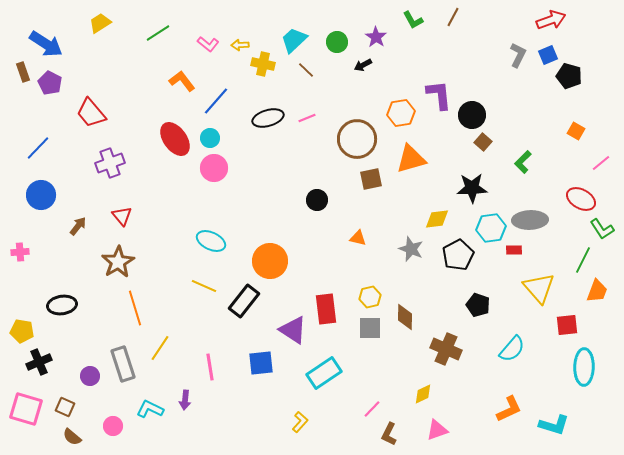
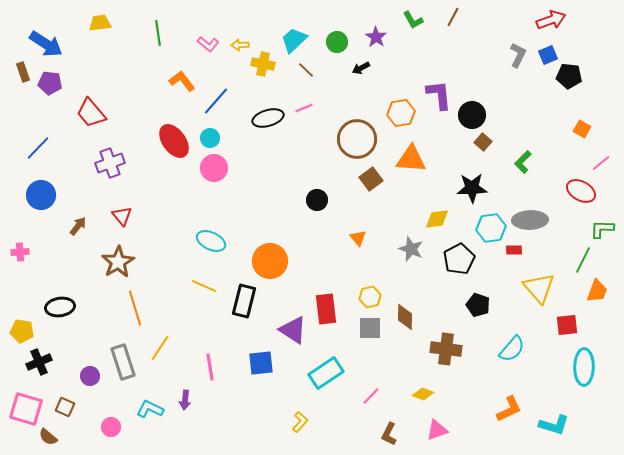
yellow trapezoid at (100, 23): rotated 25 degrees clockwise
green line at (158, 33): rotated 65 degrees counterclockwise
black arrow at (363, 65): moved 2 px left, 3 px down
black pentagon at (569, 76): rotated 10 degrees counterclockwise
purple pentagon at (50, 83): rotated 20 degrees counterclockwise
pink line at (307, 118): moved 3 px left, 10 px up
orange square at (576, 131): moved 6 px right, 2 px up
red ellipse at (175, 139): moved 1 px left, 2 px down
orange triangle at (411, 159): rotated 20 degrees clockwise
brown square at (371, 179): rotated 25 degrees counterclockwise
red ellipse at (581, 199): moved 8 px up
green L-shape at (602, 229): rotated 125 degrees clockwise
orange triangle at (358, 238): rotated 36 degrees clockwise
black pentagon at (458, 255): moved 1 px right, 4 px down
black rectangle at (244, 301): rotated 24 degrees counterclockwise
black ellipse at (62, 305): moved 2 px left, 2 px down
brown cross at (446, 349): rotated 16 degrees counterclockwise
gray rectangle at (123, 364): moved 2 px up
cyan rectangle at (324, 373): moved 2 px right
yellow diamond at (423, 394): rotated 45 degrees clockwise
pink line at (372, 409): moved 1 px left, 13 px up
pink circle at (113, 426): moved 2 px left, 1 px down
brown semicircle at (72, 437): moved 24 px left
